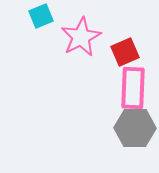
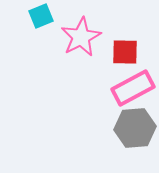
red square: rotated 24 degrees clockwise
pink rectangle: rotated 60 degrees clockwise
gray hexagon: rotated 6 degrees counterclockwise
